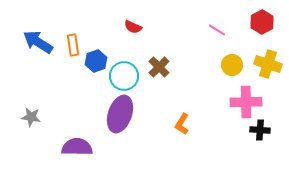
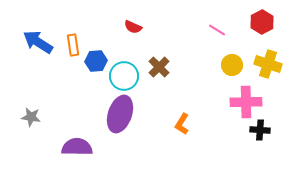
blue hexagon: rotated 15 degrees clockwise
